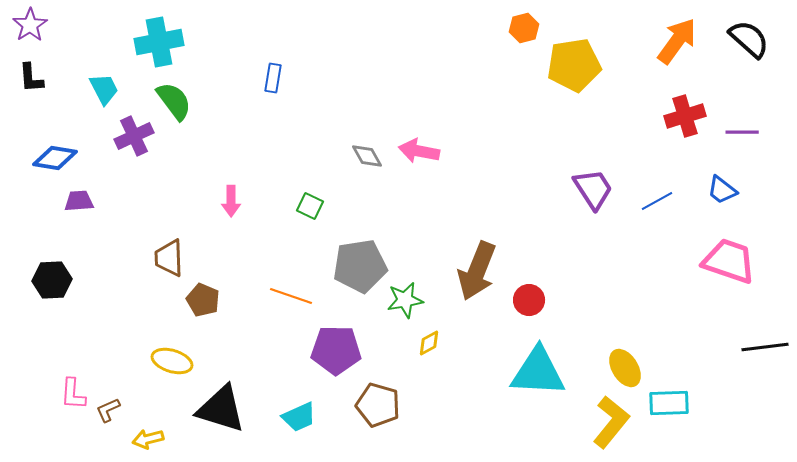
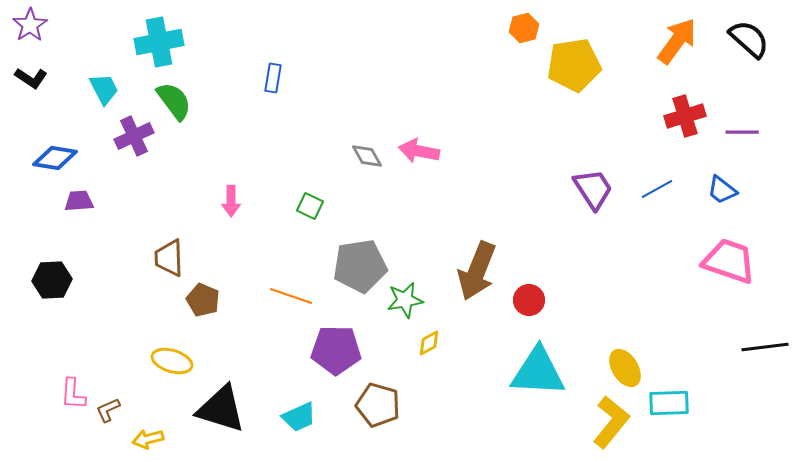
black L-shape at (31, 78): rotated 52 degrees counterclockwise
blue line at (657, 201): moved 12 px up
